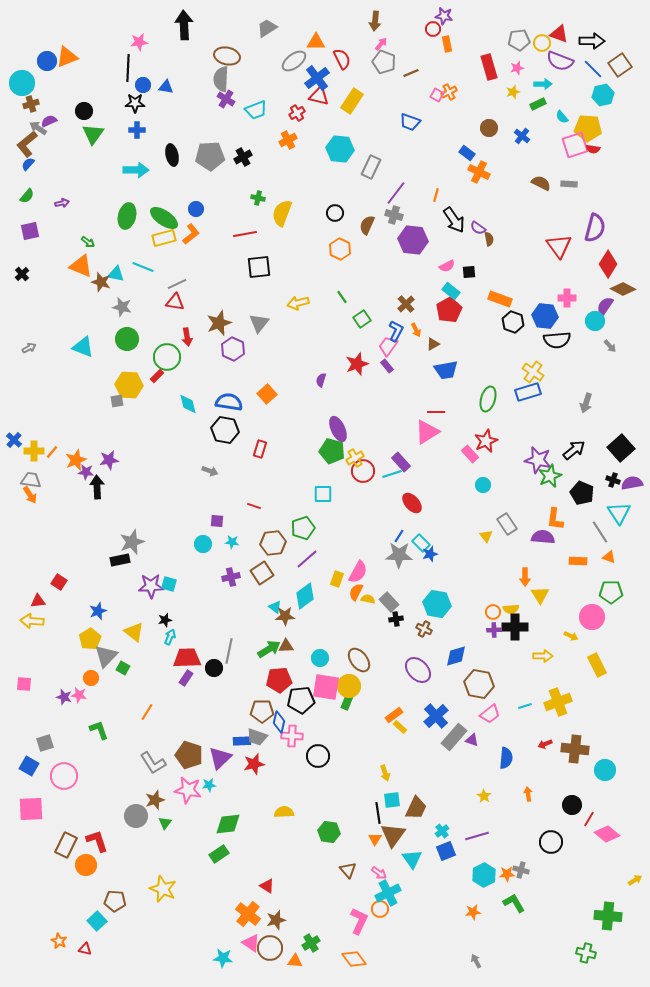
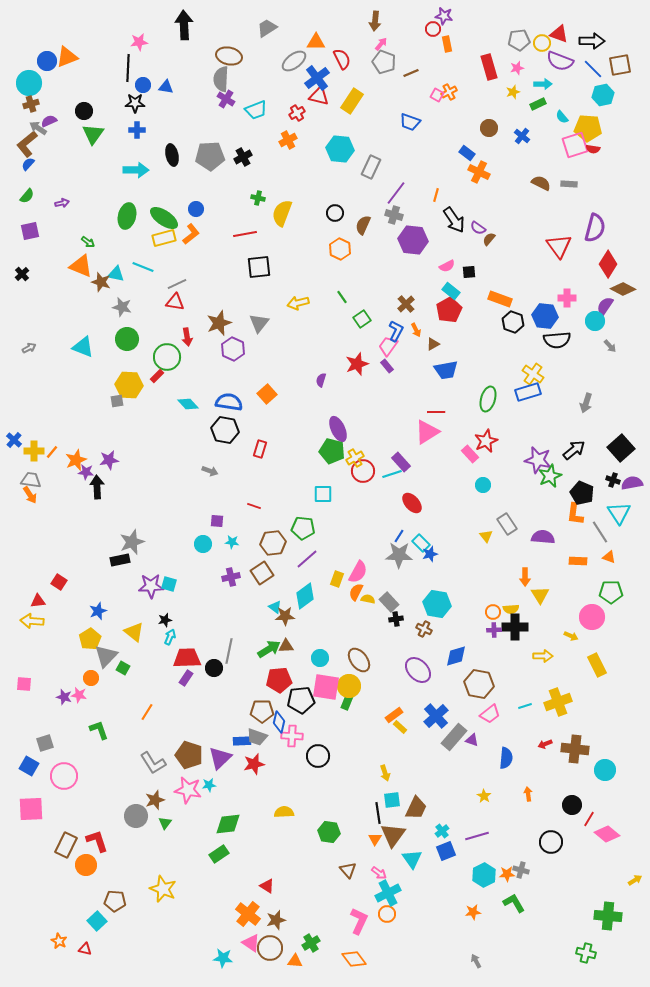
brown ellipse at (227, 56): moved 2 px right
brown square at (620, 65): rotated 25 degrees clockwise
cyan circle at (22, 83): moved 7 px right
brown semicircle at (367, 225): moved 4 px left
brown semicircle at (489, 239): rotated 128 degrees counterclockwise
yellow cross at (533, 372): moved 2 px down
cyan diamond at (188, 404): rotated 30 degrees counterclockwise
orange L-shape at (555, 519): moved 20 px right, 5 px up
green pentagon at (303, 528): rotated 25 degrees clockwise
orange circle at (380, 909): moved 7 px right, 5 px down
